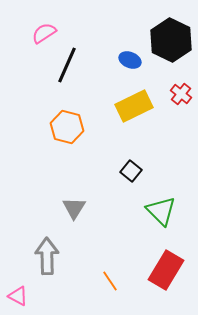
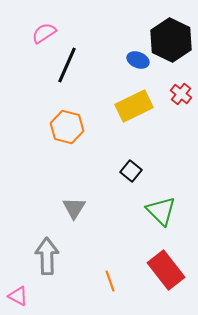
blue ellipse: moved 8 px right
red rectangle: rotated 69 degrees counterclockwise
orange line: rotated 15 degrees clockwise
